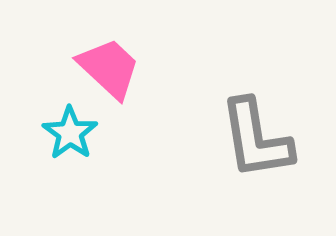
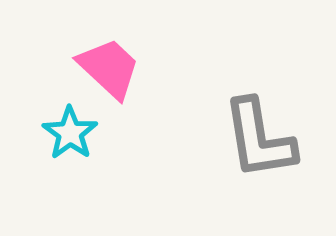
gray L-shape: moved 3 px right
